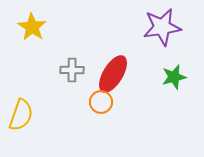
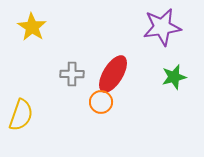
gray cross: moved 4 px down
